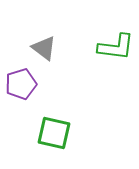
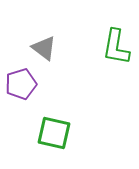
green L-shape: rotated 93 degrees clockwise
